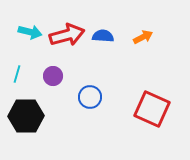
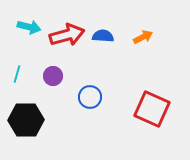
cyan arrow: moved 1 px left, 5 px up
black hexagon: moved 4 px down
